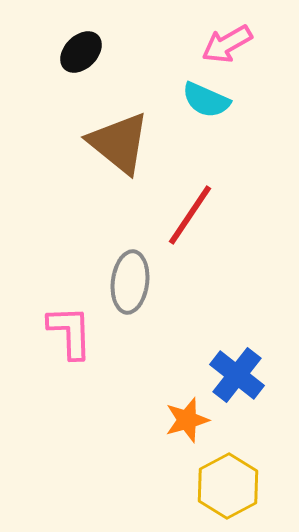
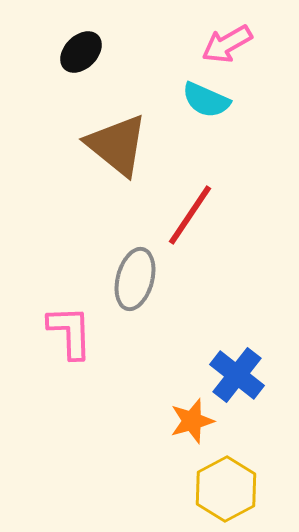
brown triangle: moved 2 px left, 2 px down
gray ellipse: moved 5 px right, 3 px up; rotated 8 degrees clockwise
orange star: moved 5 px right, 1 px down
yellow hexagon: moved 2 px left, 3 px down
